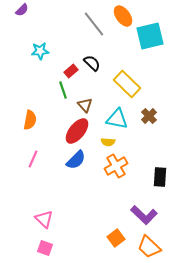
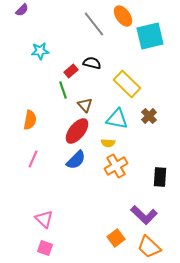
black semicircle: rotated 30 degrees counterclockwise
yellow semicircle: moved 1 px down
